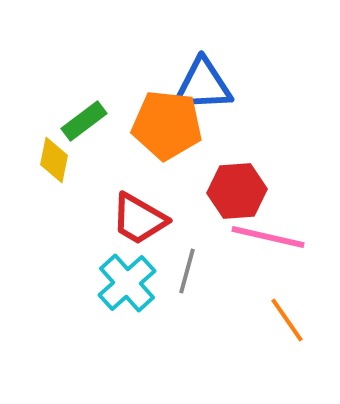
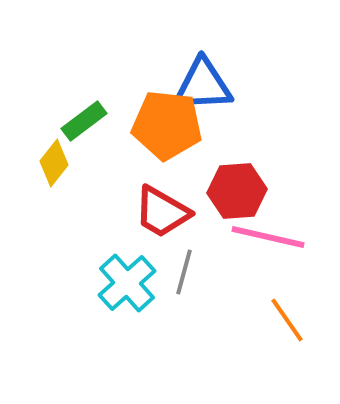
yellow diamond: moved 3 px down; rotated 27 degrees clockwise
red trapezoid: moved 23 px right, 7 px up
gray line: moved 3 px left, 1 px down
